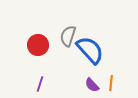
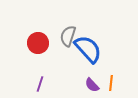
red circle: moved 2 px up
blue semicircle: moved 2 px left, 1 px up
